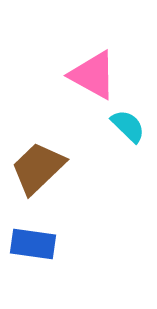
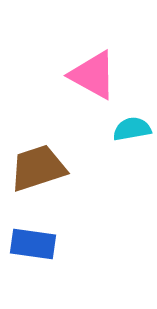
cyan semicircle: moved 4 px right, 3 px down; rotated 54 degrees counterclockwise
brown trapezoid: rotated 26 degrees clockwise
